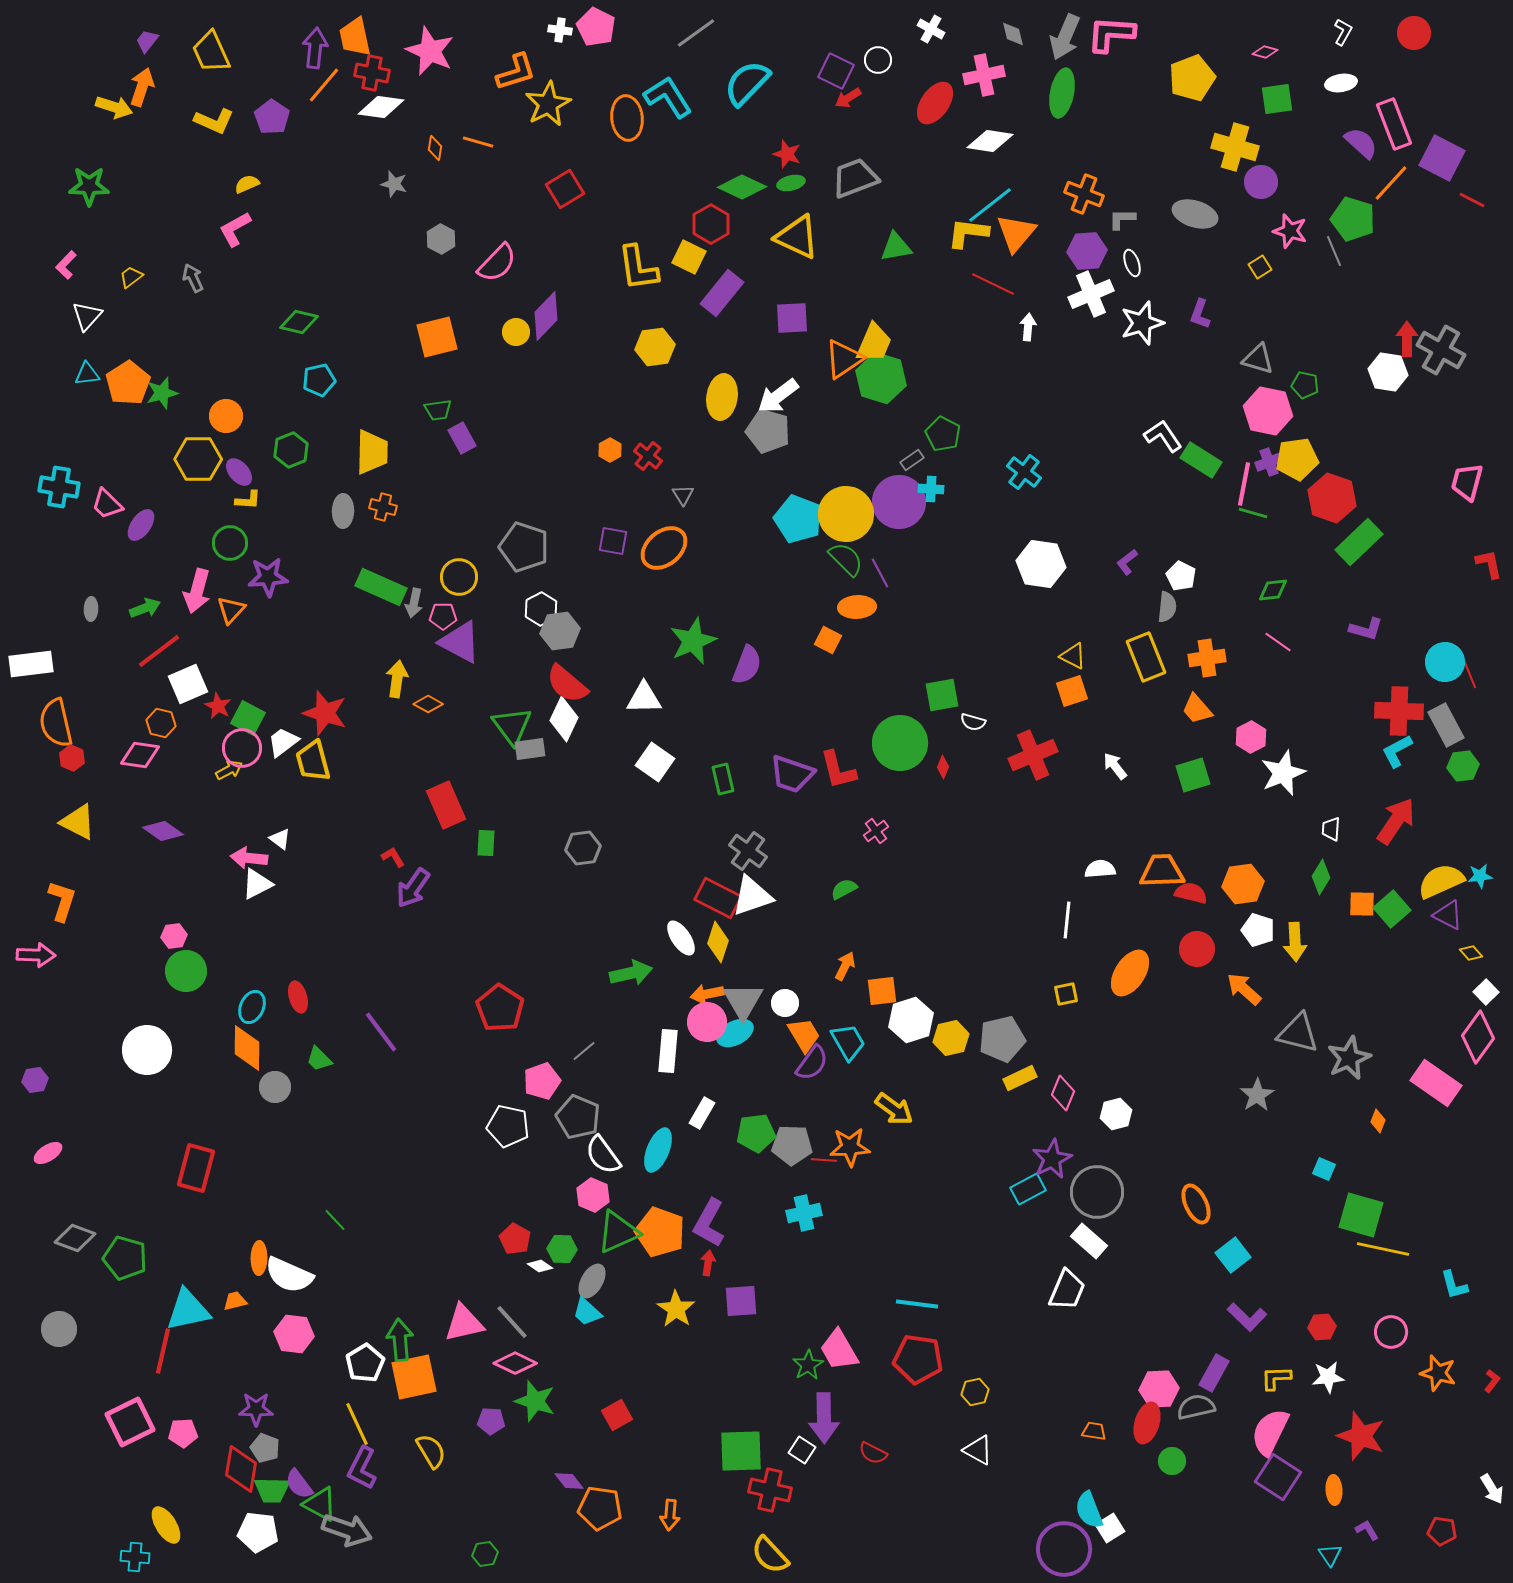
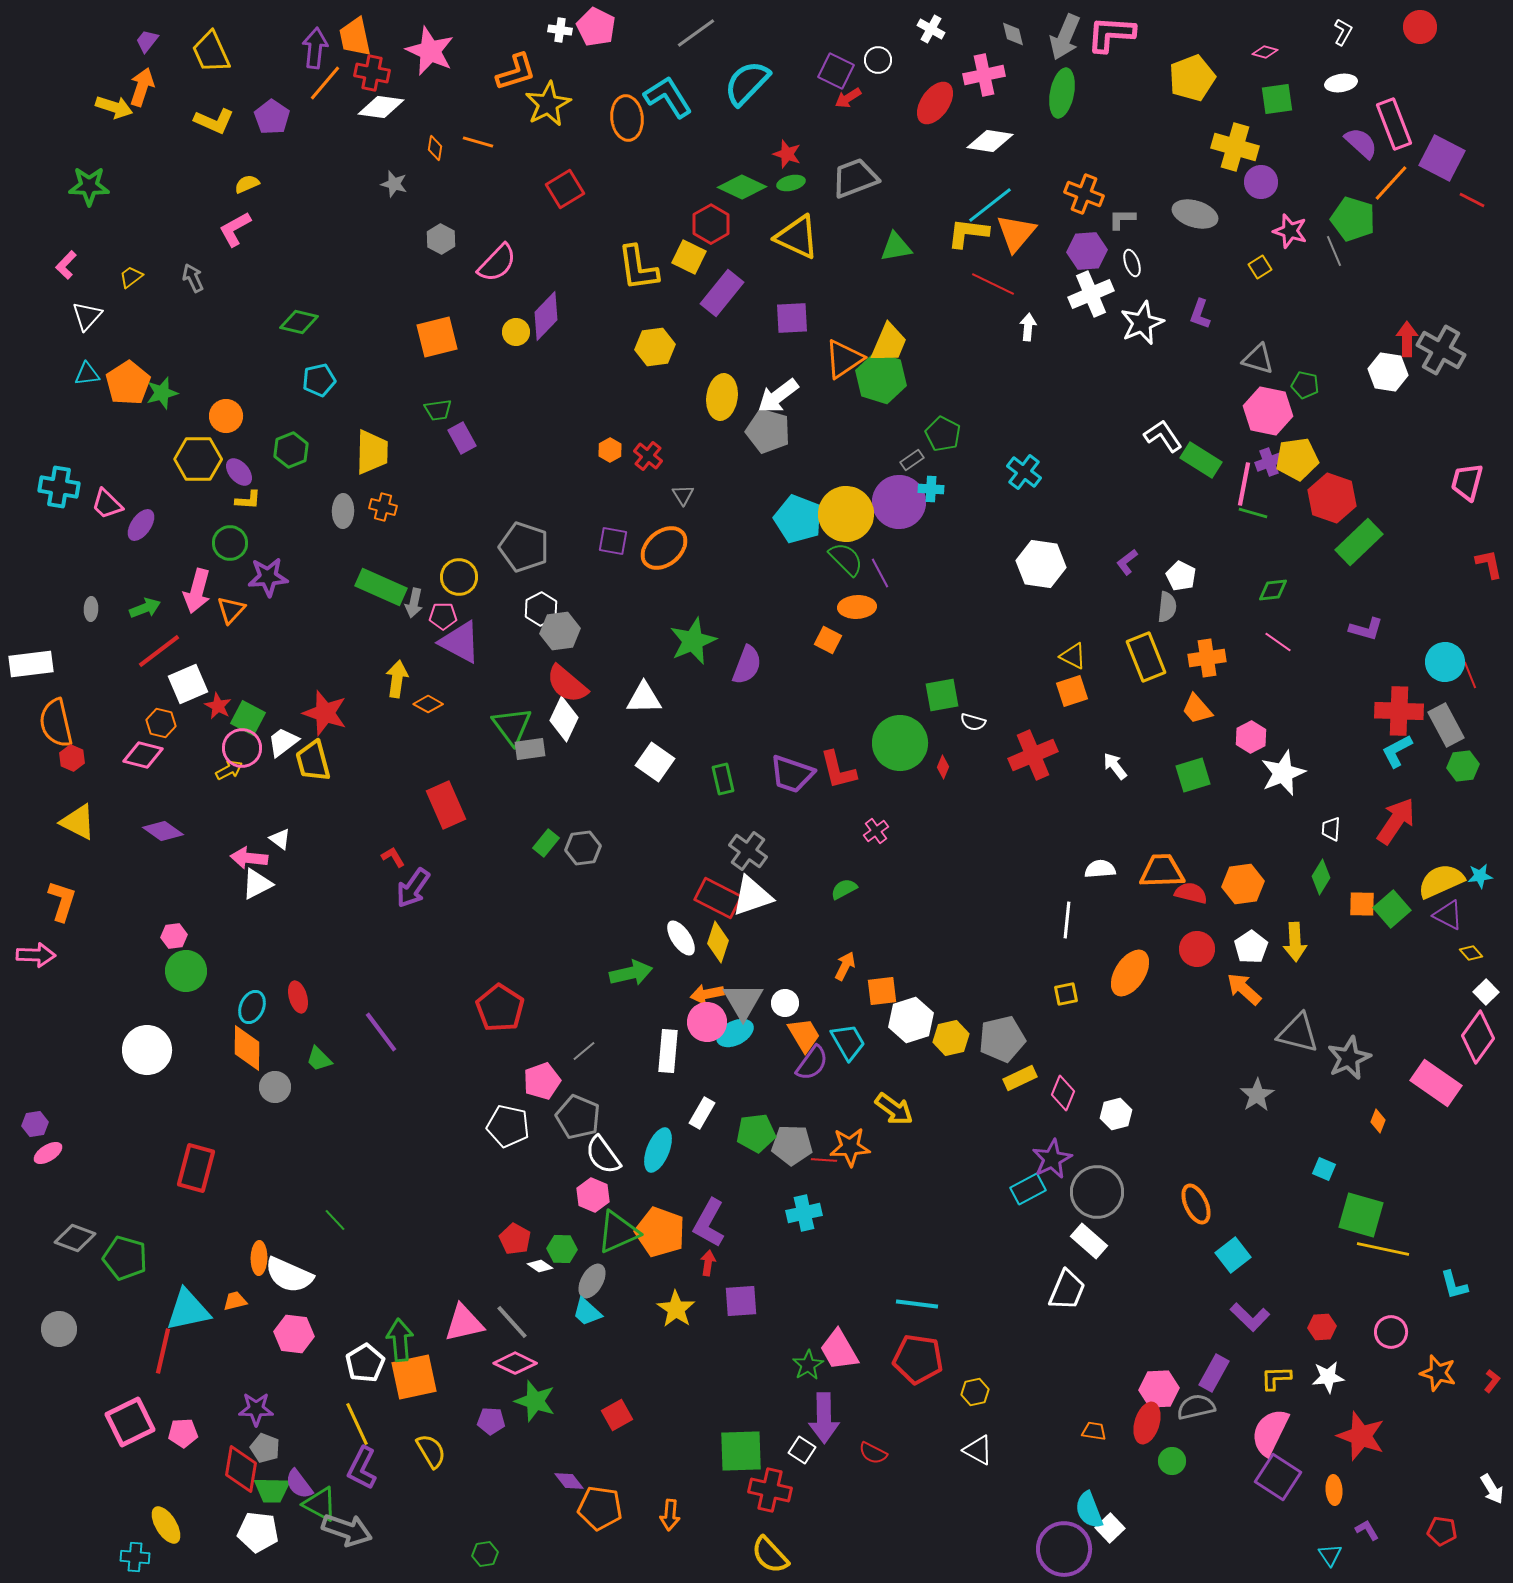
red circle at (1414, 33): moved 6 px right, 6 px up
orange line at (324, 85): moved 1 px right, 2 px up
white star at (1142, 323): rotated 6 degrees counterclockwise
yellow trapezoid at (874, 343): moved 15 px right
pink diamond at (140, 755): moved 3 px right; rotated 6 degrees clockwise
green rectangle at (486, 843): moved 60 px right; rotated 36 degrees clockwise
white pentagon at (1258, 930): moved 7 px left, 17 px down; rotated 20 degrees clockwise
purple hexagon at (35, 1080): moved 44 px down
purple L-shape at (1247, 1317): moved 3 px right
white square at (1110, 1528): rotated 12 degrees counterclockwise
